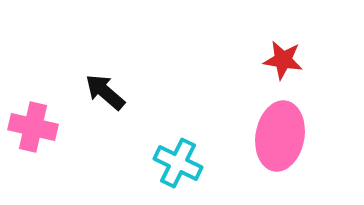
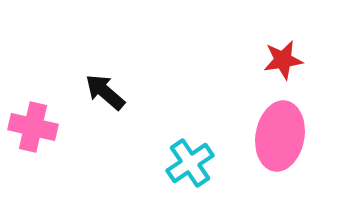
red star: rotated 18 degrees counterclockwise
cyan cross: moved 12 px right; rotated 30 degrees clockwise
